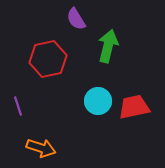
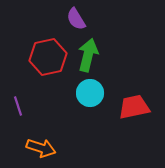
green arrow: moved 20 px left, 9 px down
red hexagon: moved 2 px up
cyan circle: moved 8 px left, 8 px up
